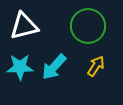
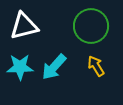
green circle: moved 3 px right
yellow arrow: rotated 65 degrees counterclockwise
